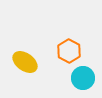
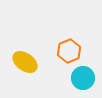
orange hexagon: rotated 10 degrees clockwise
